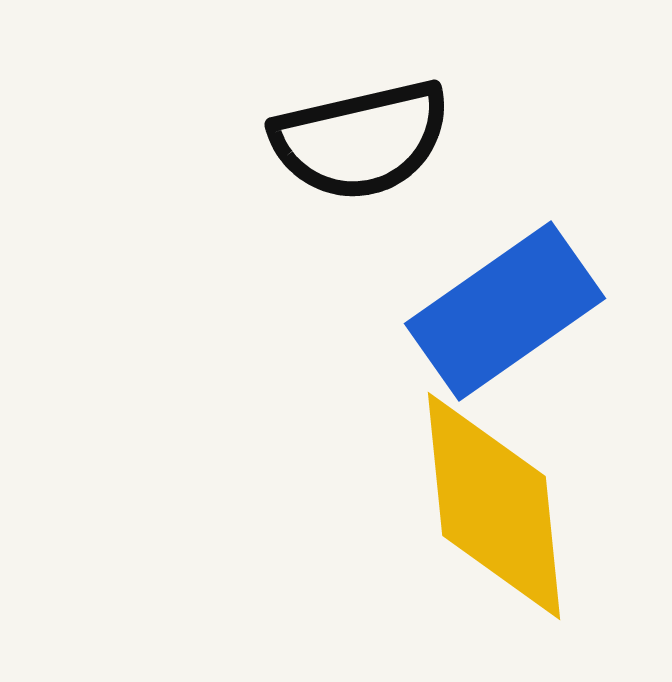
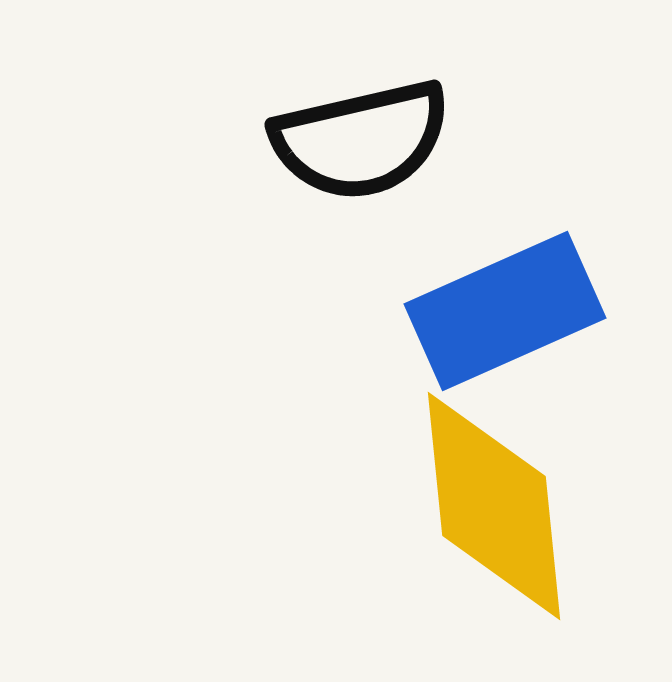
blue rectangle: rotated 11 degrees clockwise
